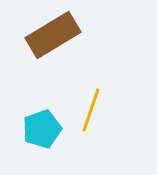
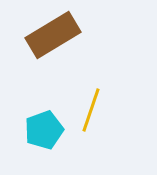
cyan pentagon: moved 2 px right, 1 px down
